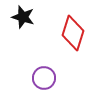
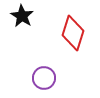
black star: moved 1 px left, 1 px up; rotated 15 degrees clockwise
